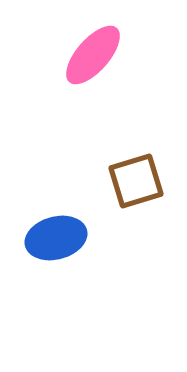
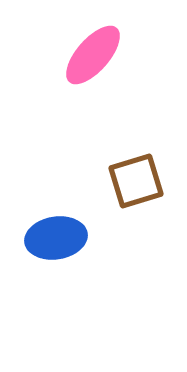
blue ellipse: rotated 6 degrees clockwise
